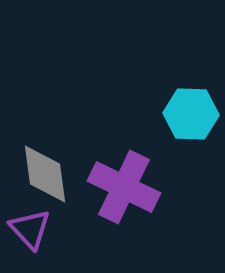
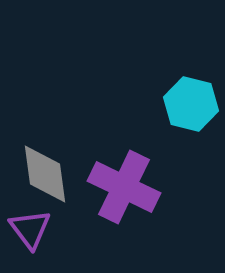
cyan hexagon: moved 10 px up; rotated 12 degrees clockwise
purple triangle: rotated 6 degrees clockwise
